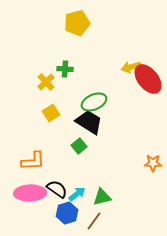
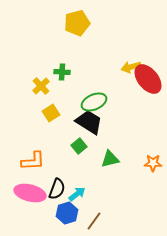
green cross: moved 3 px left, 3 px down
yellow cross: moved 5 px left, 4 px down
black semicircle: rotated 75 degrees clockwise
pink ellipse: rotated 16 degrees clockwise
green triangle: moved 8 px right, 38 px up
